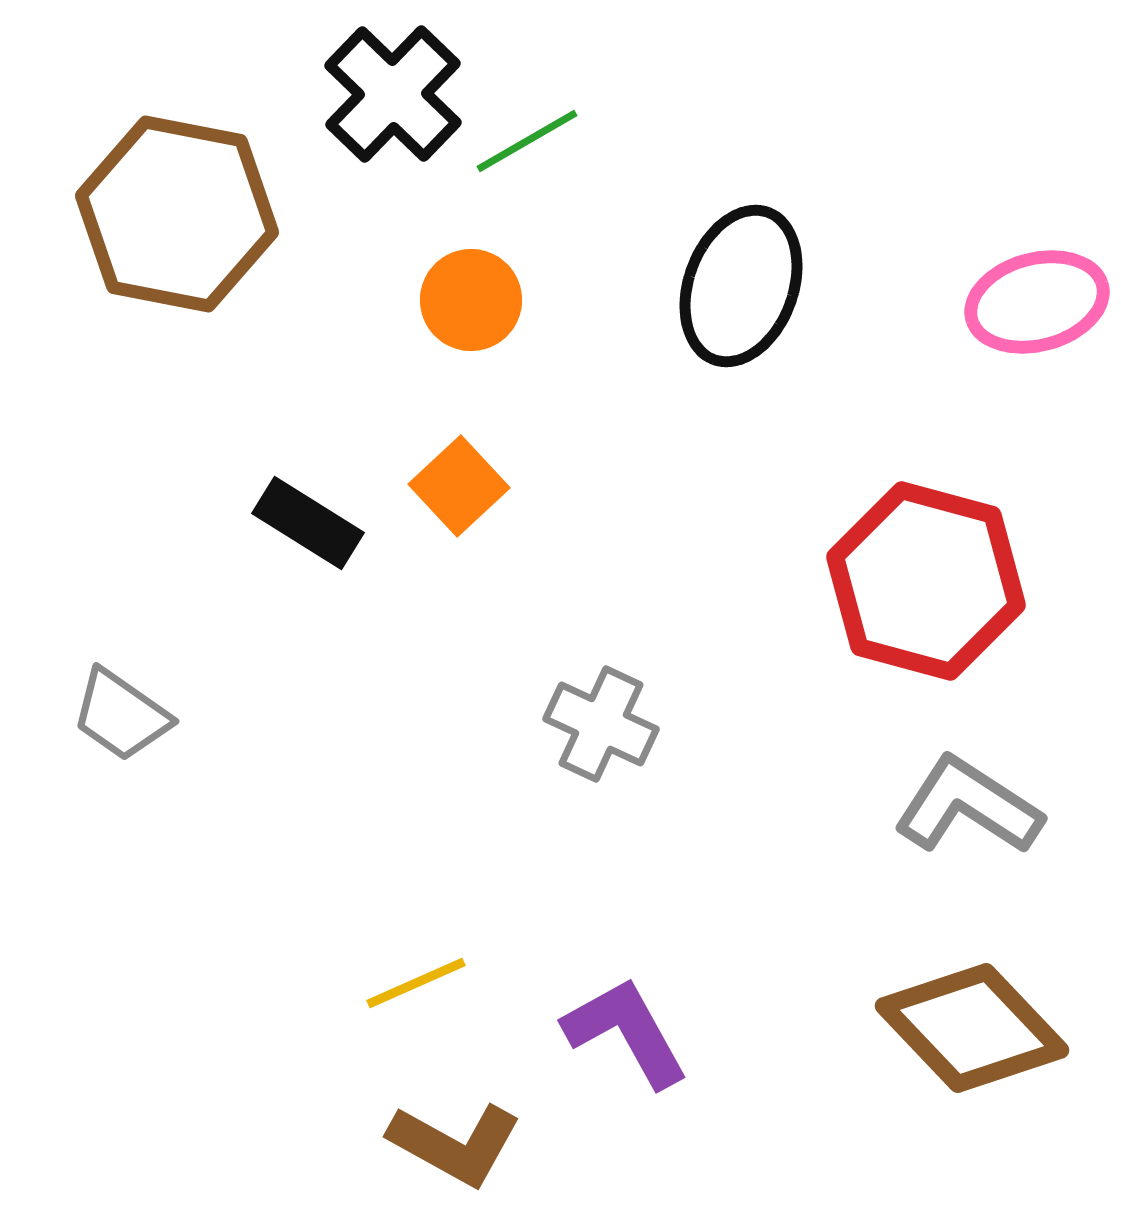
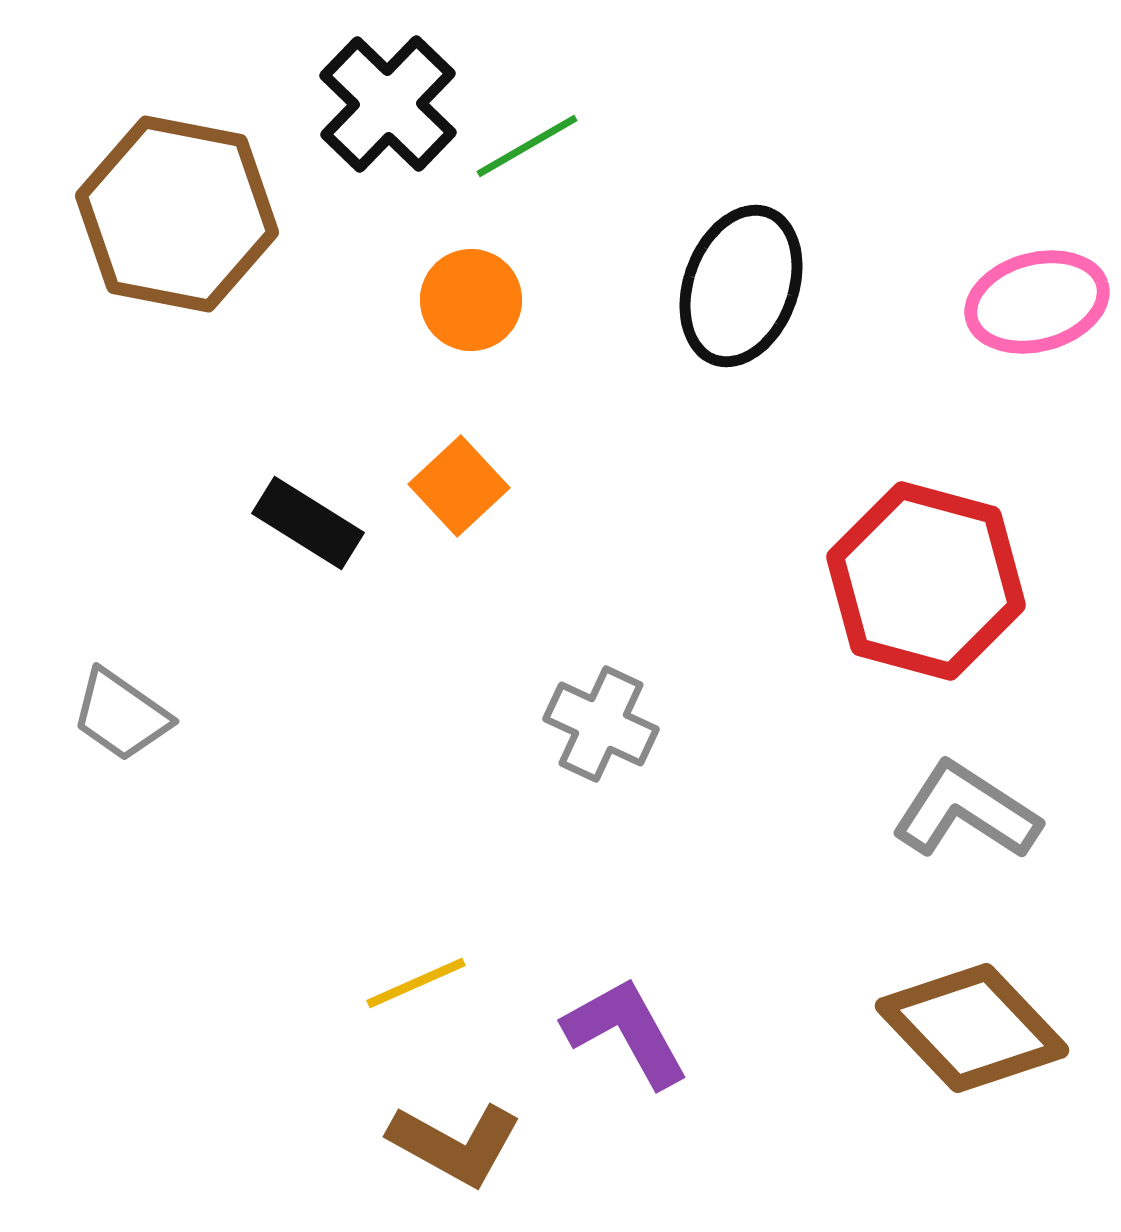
black cross: moved 5 px left, 10 px down
green line: moved 5 px down
gray L-shape: moved 2 px left, 5 px down
